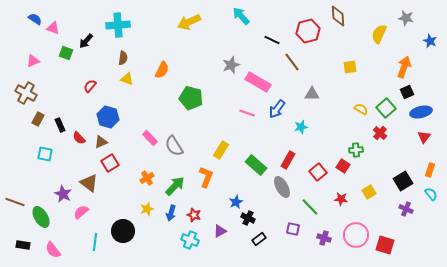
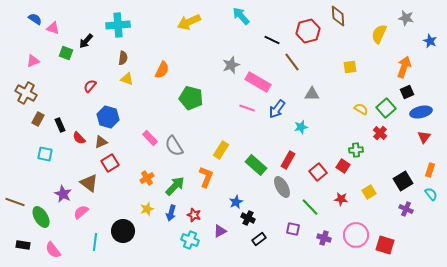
pink line at (247, 113): moved 5 px up
